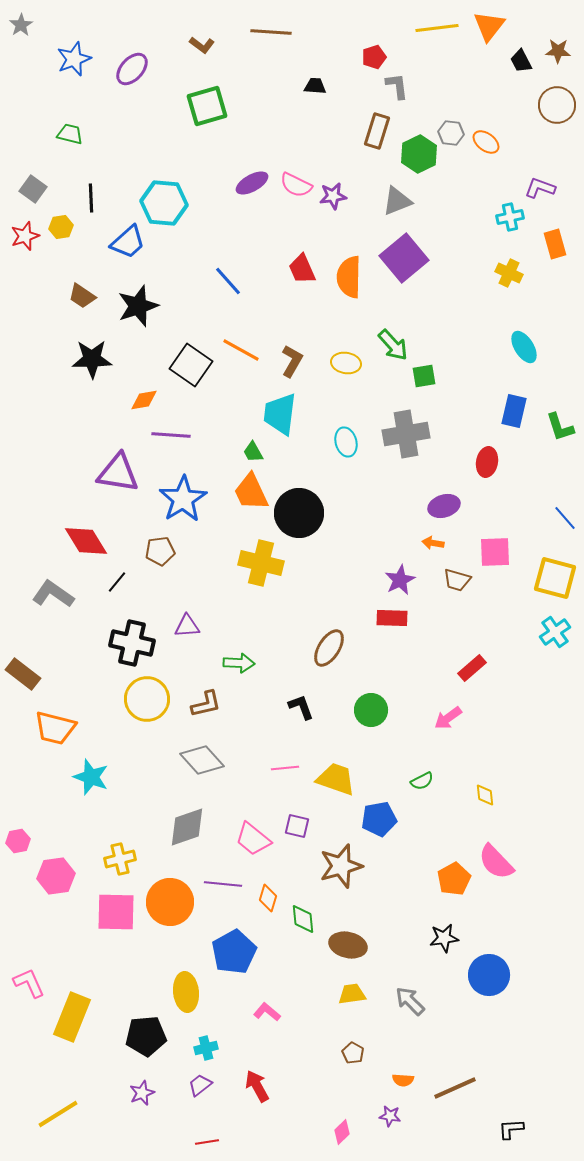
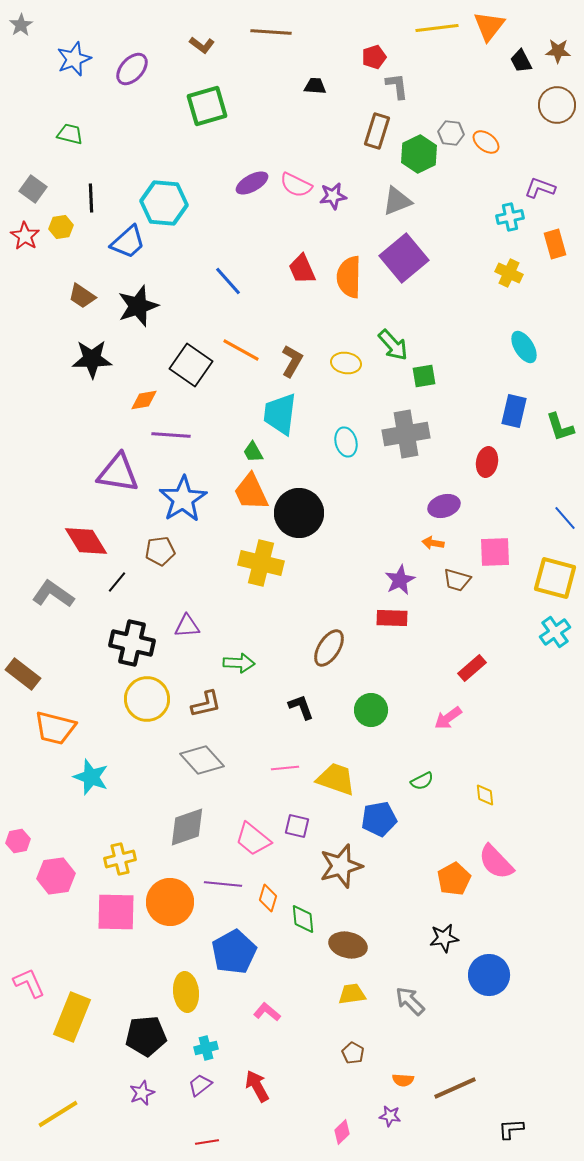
red star at (25, 236): rotated 20 degrees counterclockwise
